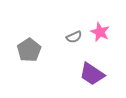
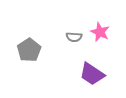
gray semicircle: rotated 28 degrees clockwise
